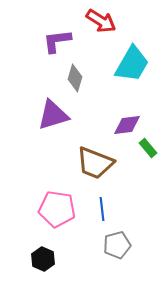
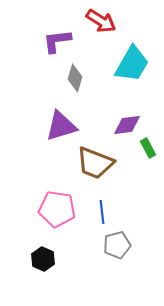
purple triangle: moved 8 px right, 11 px down
green rectangle: rotated 12 degrees clockwise
blue line: moved 3 px down
